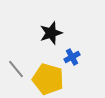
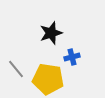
blue cross: rotated 14 degrees clockwise
yellow pentagon: rotated 8 degrees counterclockwise
